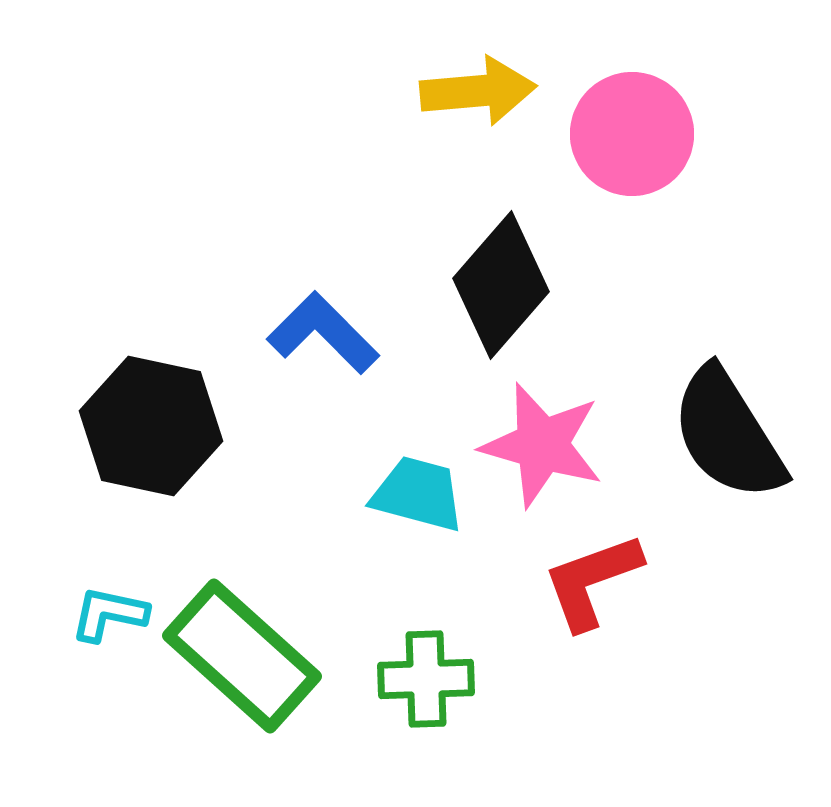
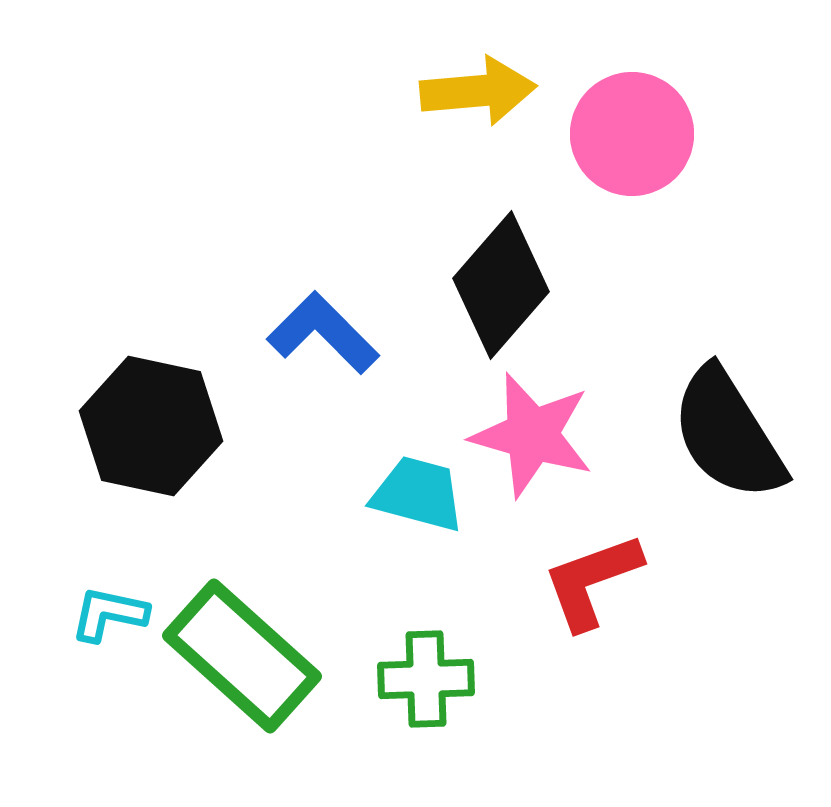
pink star: moved 10 px left, 10 px up
